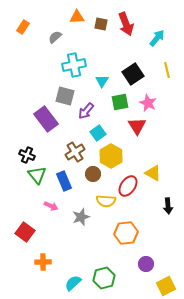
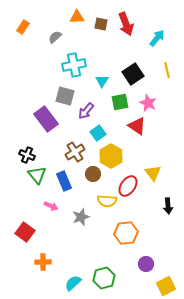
red triangle: rotated 24 degrees counterclockwise
yellow triangle: rotated 24 degrees clockwise
yellow semicircle: moved 1 px right
